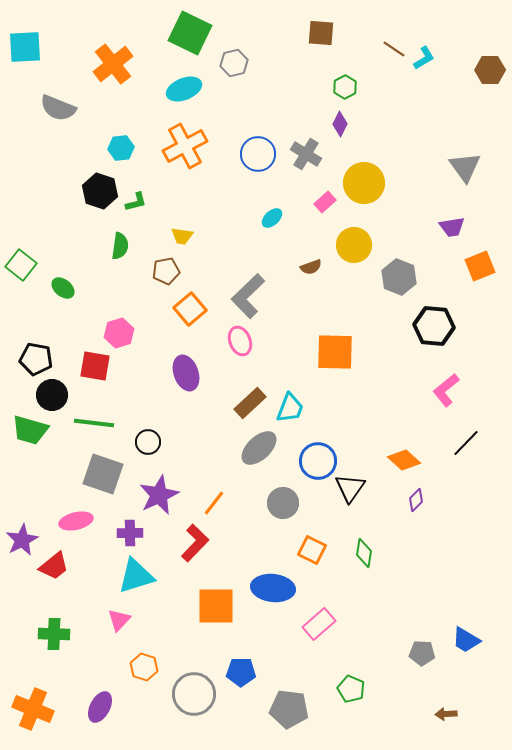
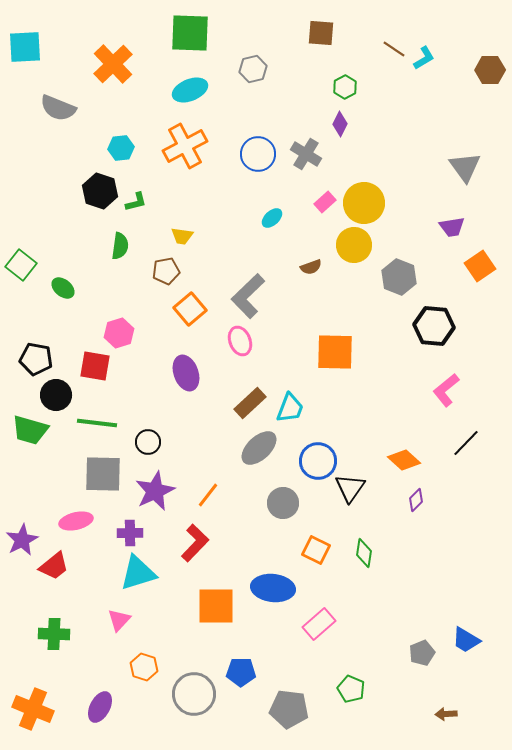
green square at (190, 33): rotated 24 degrees counterclockwise
gray hexagon at (234, 63): moved 19 px right, 6 px down
orange cross at (113, 64): rotated 6 degrees counterclockwise
cyan ellipse at (184, 89): moved 6 px right, 1 px down
yellow circle at (364, 183): moved 20 px down
orange square at (480, 266): rotated 12 degrees counterclockwise
black circle at (52, 395): moved 4 px right
green line at (94, 423): moved 3 px right
gray square at (103, 474): rotated 18 degrees counterclockwise
purple star at (159, 495): moved 4 px left, 4 px up
orange line at (214, 503): moved 6 px left, 8 px up
orange square at (312, 550): moved 4 px right
cyan triangle at (136, 576): moved 2 px right, 3 px up
gray pentagon at (422, 653): rotated 25 degrees counterclockwise
